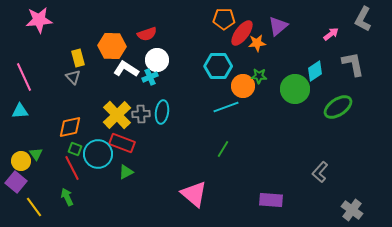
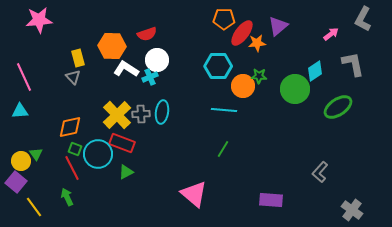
cyan line at (226, 107): moved 2 px left, 3 px down; rotated 25 degrees clockwise
